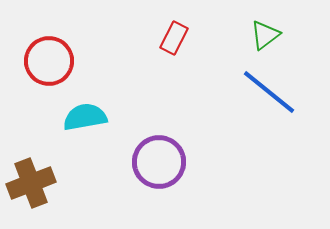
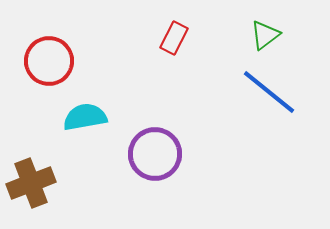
purple circle: moved 4 px left, 8 px up
